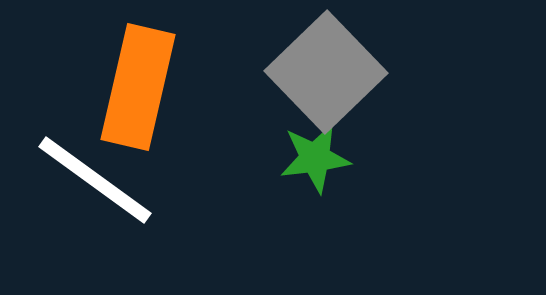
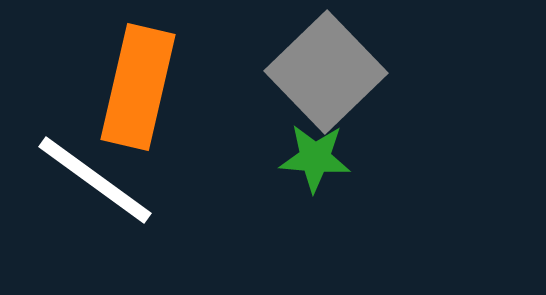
green star: rotated 12 degrees clockwise
